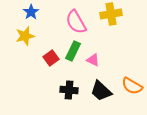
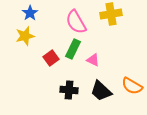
blue star: moved 1 px left, 1 px down
green rectangle: moved 2 px up
